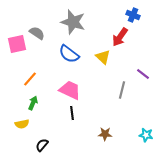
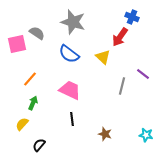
blue cross: moved 1 px left, 2 px down
gray line: moved 4 px up
black line: moved 6 px down
yellow semicircle: rotated 144 degrees clockwise
brown star: rotated 16 degrees clockwise
black semicircle: moved 3 px left
